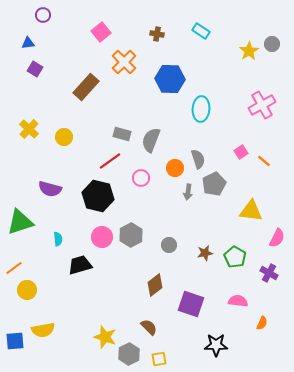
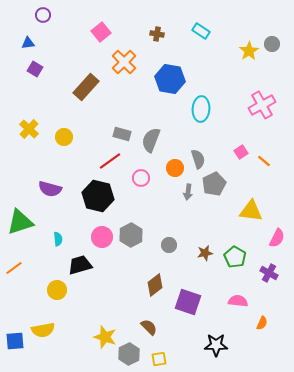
blue hexagon at (170, 79): rotated 8 degrees clockwise
yellow circle at (27, 290): moved 30 px right
purple square at (191, 304): moved 3 px left, 2 px up
